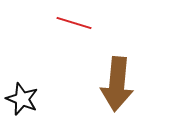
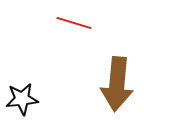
black star: rotated 28 degrees counterclockwise
